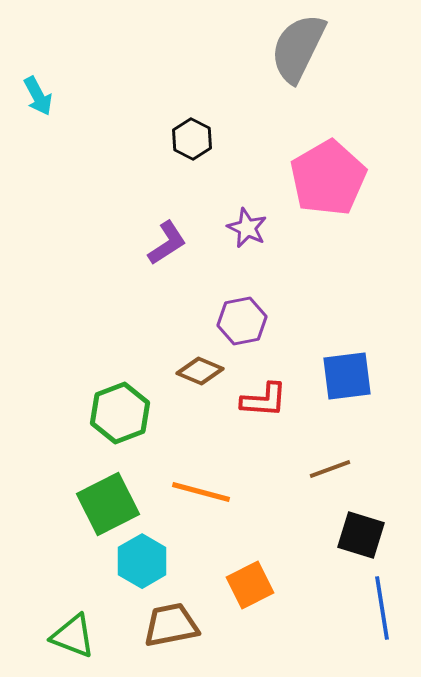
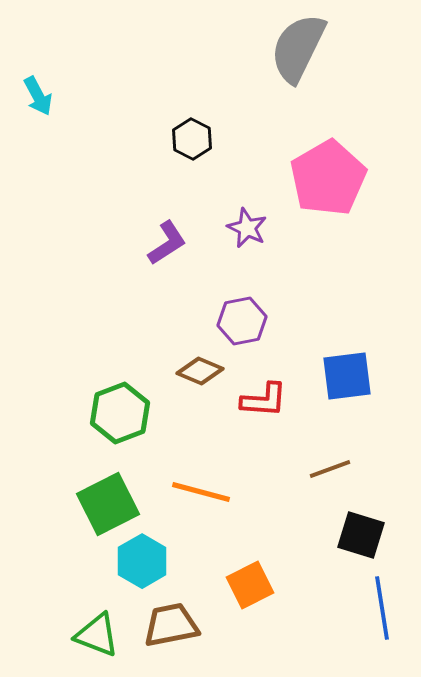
green triangle: moved 24 px right, 1 px up
